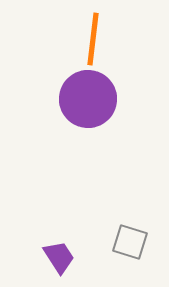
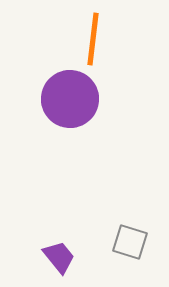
purple circle: moved 18 px left
purple trapezoid: rotated 6 degrees counterclockwise
